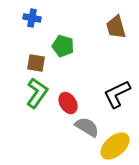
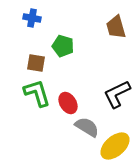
green L-shape: rotated 52 degrees counterclockwise
